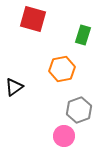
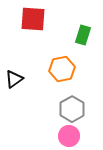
red square: rotated 12 degrees counterclockwise
black triangle: moved 8 px up
gray hexagon: moved 7 px left, 1 px up; rotated 10 degrees counterclockwise
pink circle: moved 5 px right
